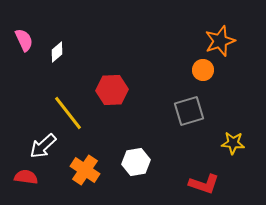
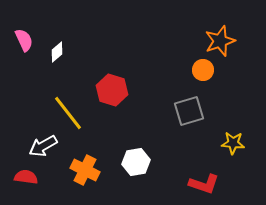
red hexagon: rotated 20 degrees clockwise
white arrow: rotated 12 degrees clockwise
orange cross: rotated 8 degrees counterclockwise
